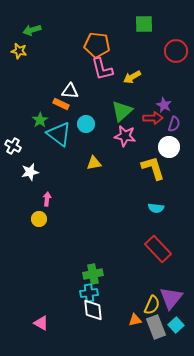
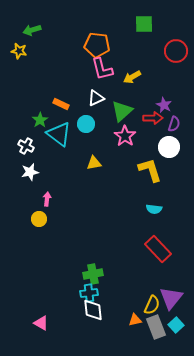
white triangle: moved 26 px right, 7 px down; rotated 30 degrees counterclockwise
pink star: rotated 25 degrees clockwise
white cross: moved 13 px right
yellow L-shape: moved 3 px left, 2 px down
cyan semicircle: moved 2 px left, 1 px down
